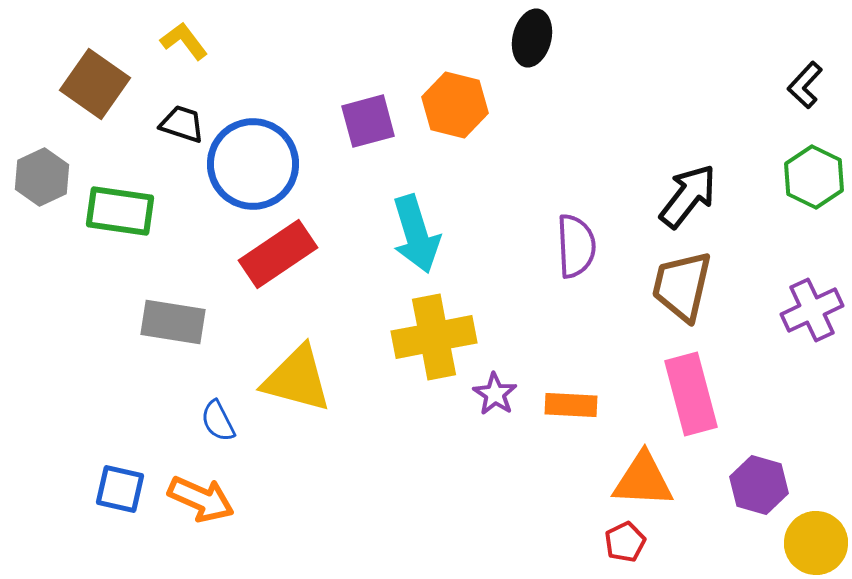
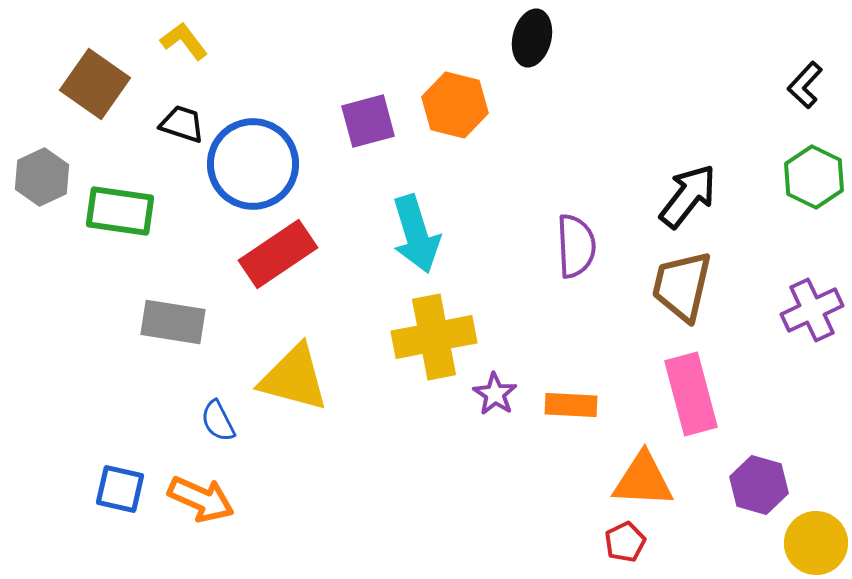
yellow triangle: moved 3 px left, 1 px up
